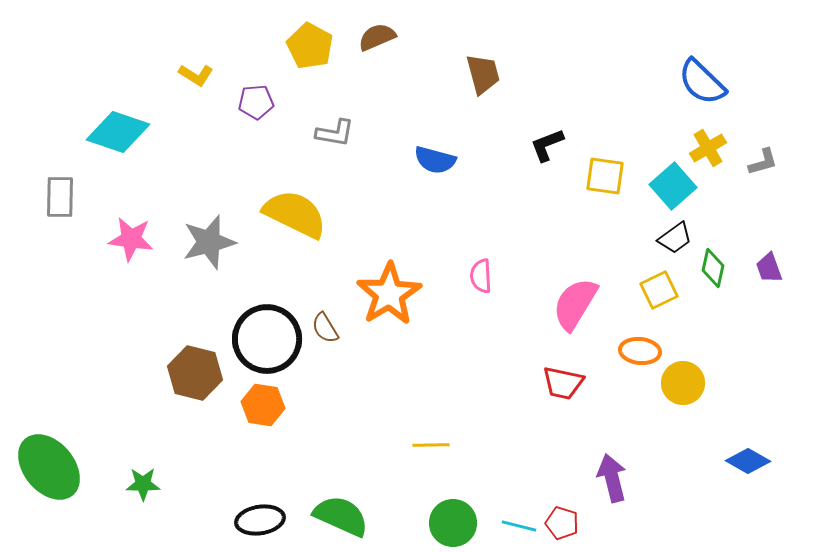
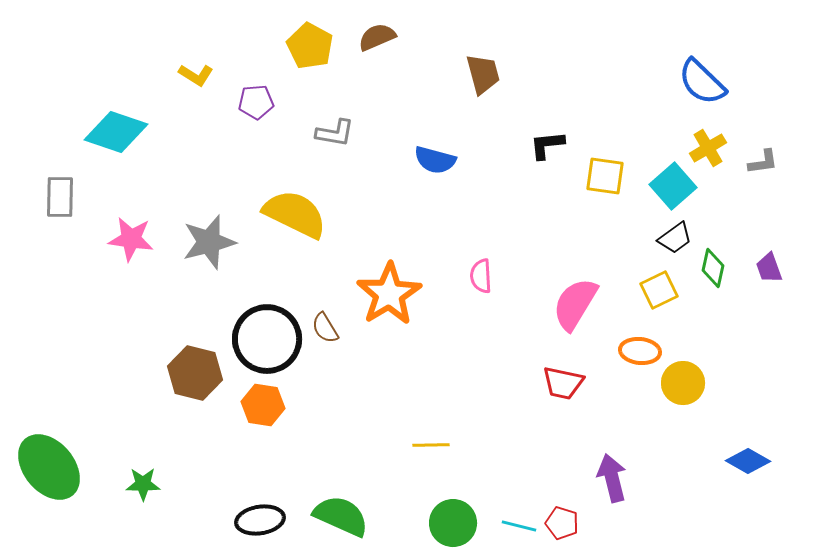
cyan diamond at (118, 132): moved 2 px left
black L-shape at (547, 145): rotated 15 degrees clockwise
gray L-shape at (763, 162): rotated 8 degrees clockwise
